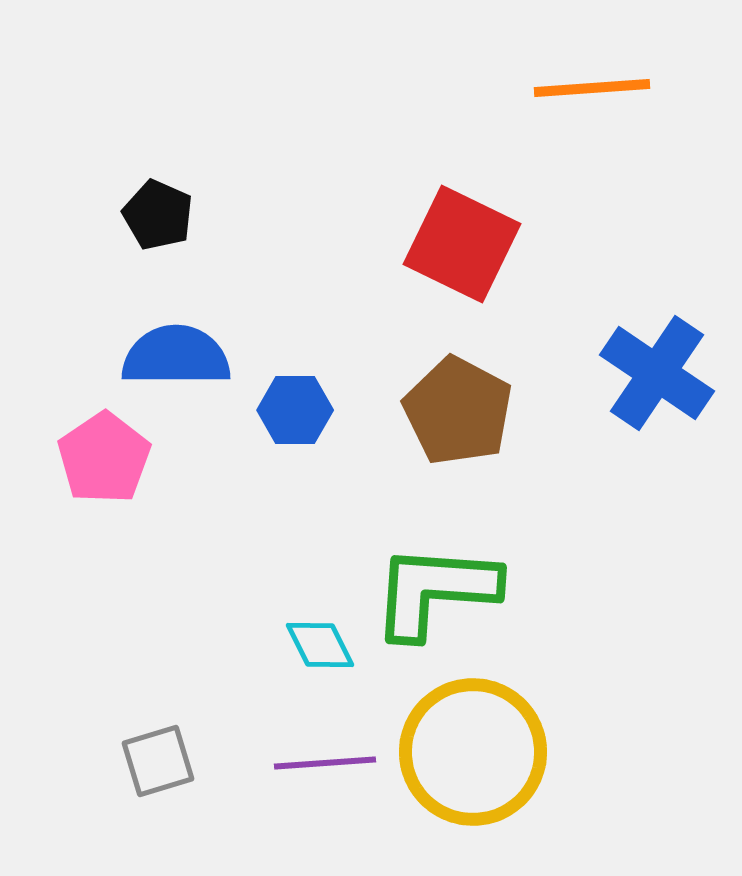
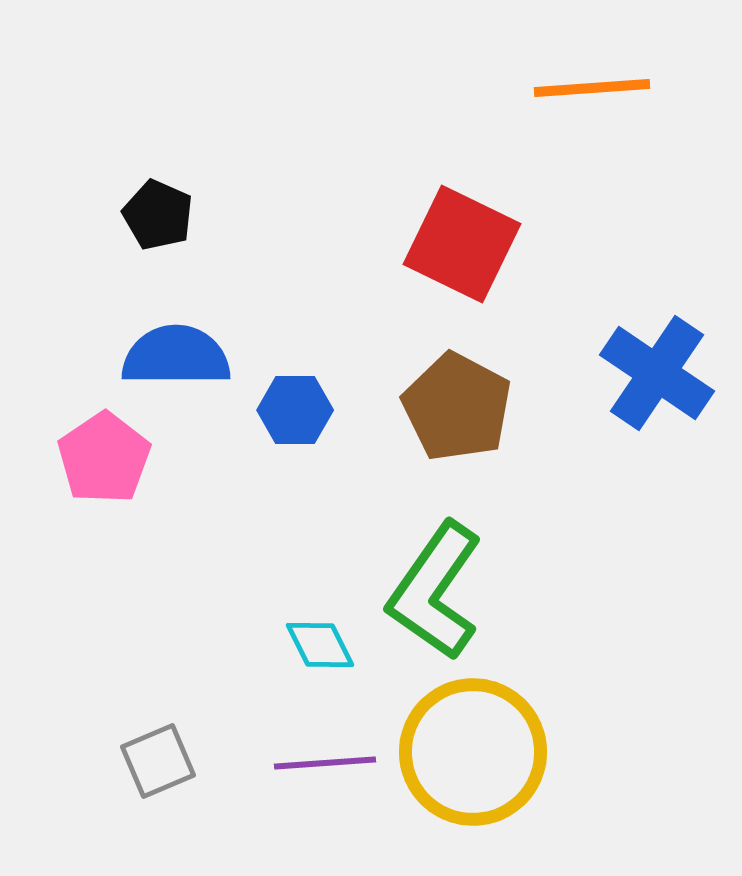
brown pentagon: moved 1 px left, 4 px up
green L-shape: rotated 59 degrees counterclockwise
gray square: rotated 6 degrees counterclockwise
